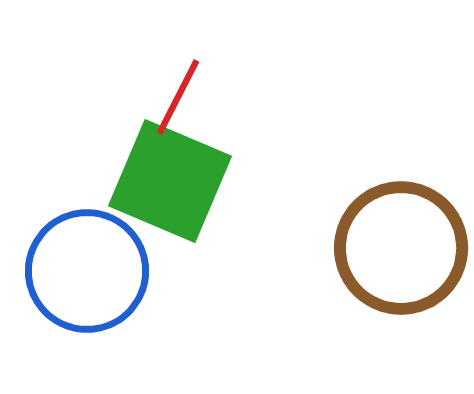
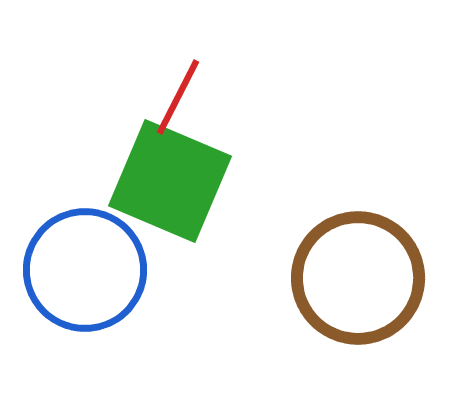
brown circle: moved 43 px left, 30 px down
blue circle: moved 2 px left, 1 px up
